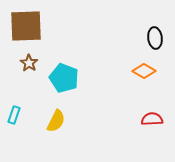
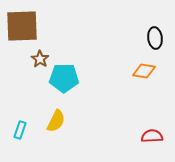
brown square: moved 4 px left
brown star: moved 11 px right, 4 px up
orange diamond: rotated 20 degrees counterclockwise
cyan pentagon: rotated 20 degrees counterclockwise
cyan rectangle: moved 6 px right, 15 px down
red semicircle: moved 17 px down
